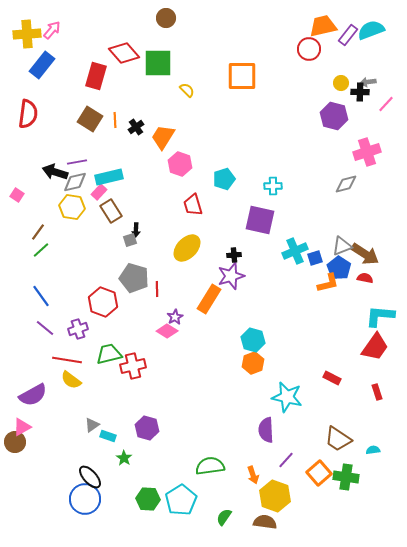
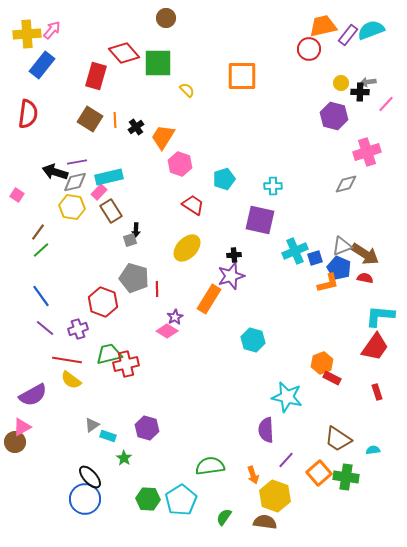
red trapezoid at (193, 205): rotated 140 degrees clockwise
blue pentagon at (339, 268): rotated 10 degrees counterclockwise
orange hexagon at (253, 363): moved 69 px right
red cross at (133, 366): moved 7 px left, 2 px up
